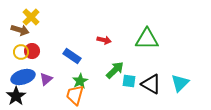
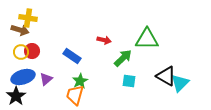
yellow cross: moved 3 px left, 1 px down; rotated 36 degrees counterclockwise
green arrow: moved 8 px right, 12 px up
black triangle: moved 15 px right, 8 px up
